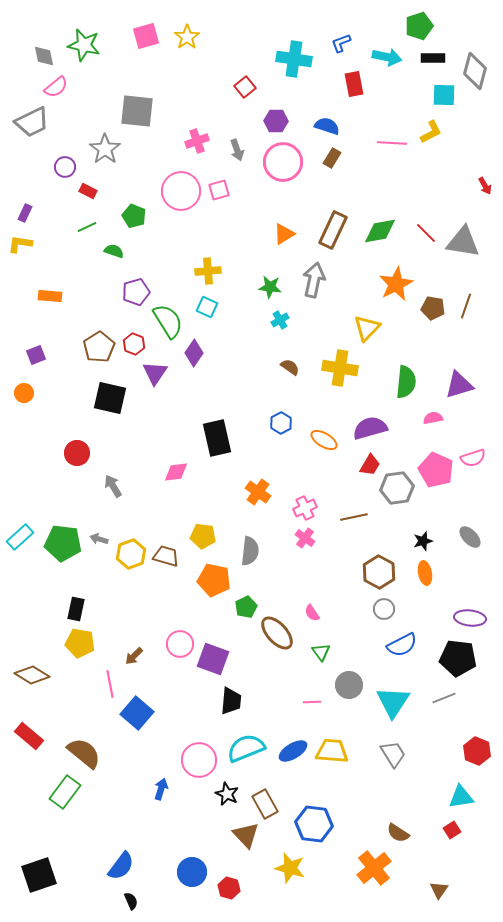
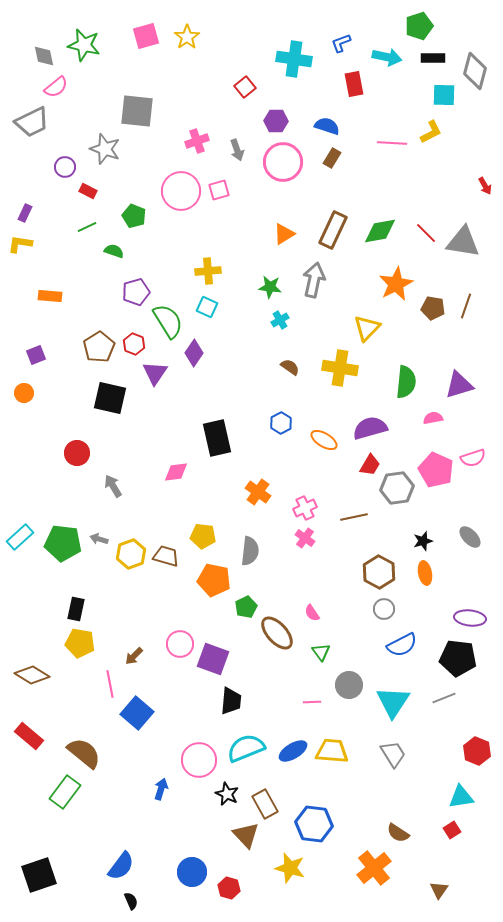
gray star at (105, 149): rotated 16 degrees counterclockwise
